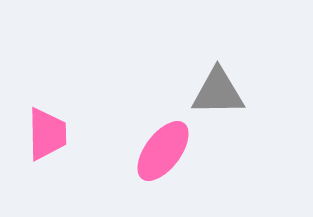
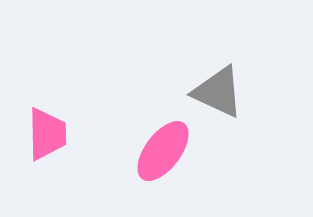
gray triangle: rotated 26 degrees clockwise
